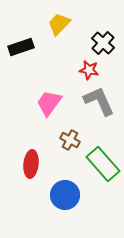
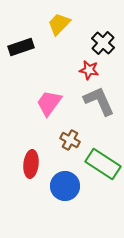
green rectangle: rotated 16 degrees counterclockwise
blue circle: moved 9 px up
